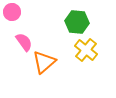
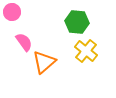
yellow cross: moved 1 px down
